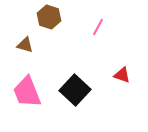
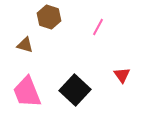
red triangle: rotated 36 degrees clockwise
